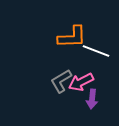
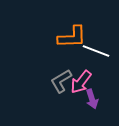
pink arrow: rotated 25 degrees counterclockwise
purple arrow: rotated 24 degrees counterclockwise
